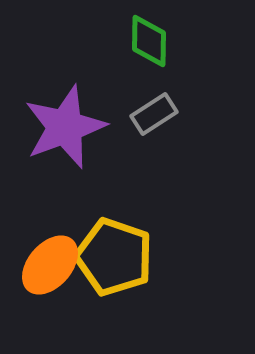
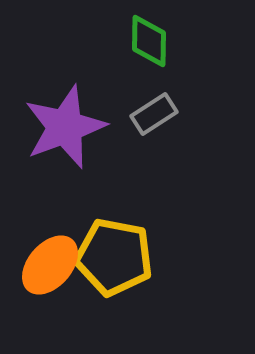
yellow pentagon: rotated 8 degrees counterclockwise
